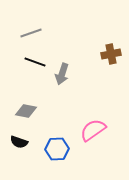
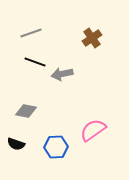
brown cross: moved 19 px left, 16 px up; rotated 24 degrees counterclockwise
gray arrow: rotated 60 degrees clockwise
black semicircle: moved 3 px left, 2 px down
blue hexagon: moved 1 px left, 2 px up
